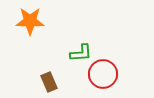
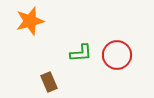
orange star: rotated 16 degrees counterclockwise
red circle: moved 14 px right, 19 px up
